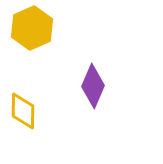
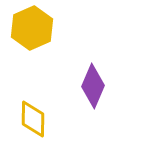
yellow diamond: moved 10 px right, 8 px down
